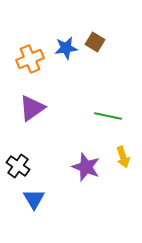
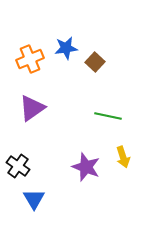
brown square: moved 20 px down; rotated 12 degrees clockwise
